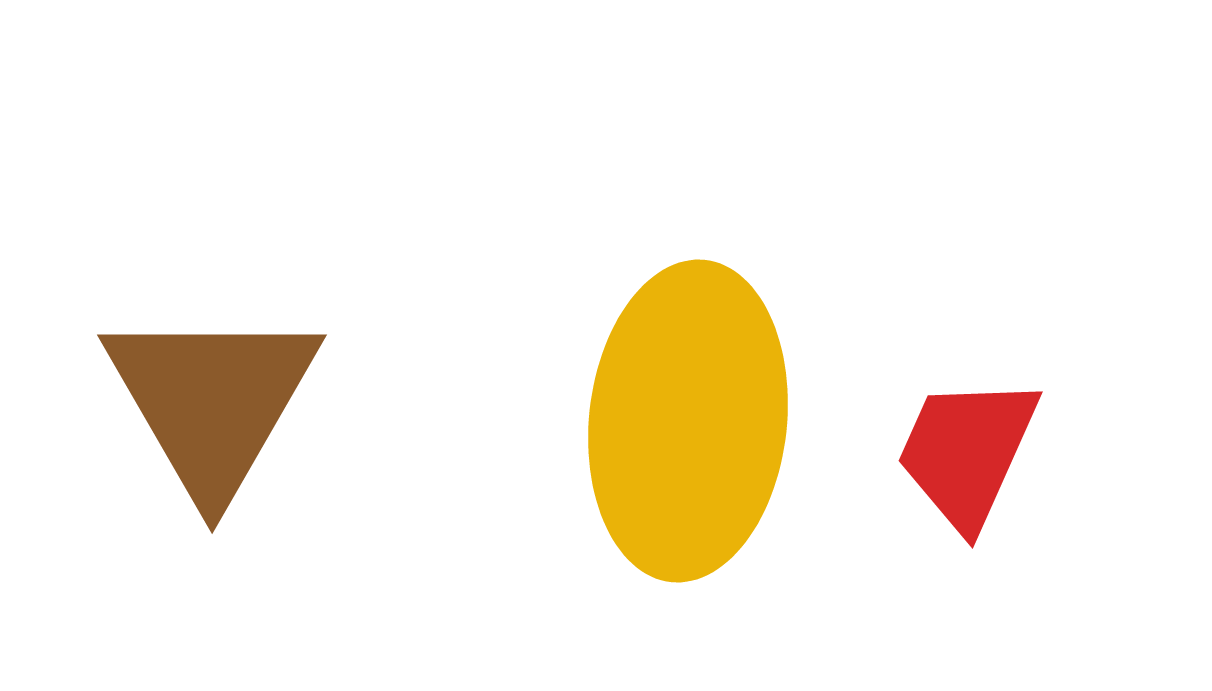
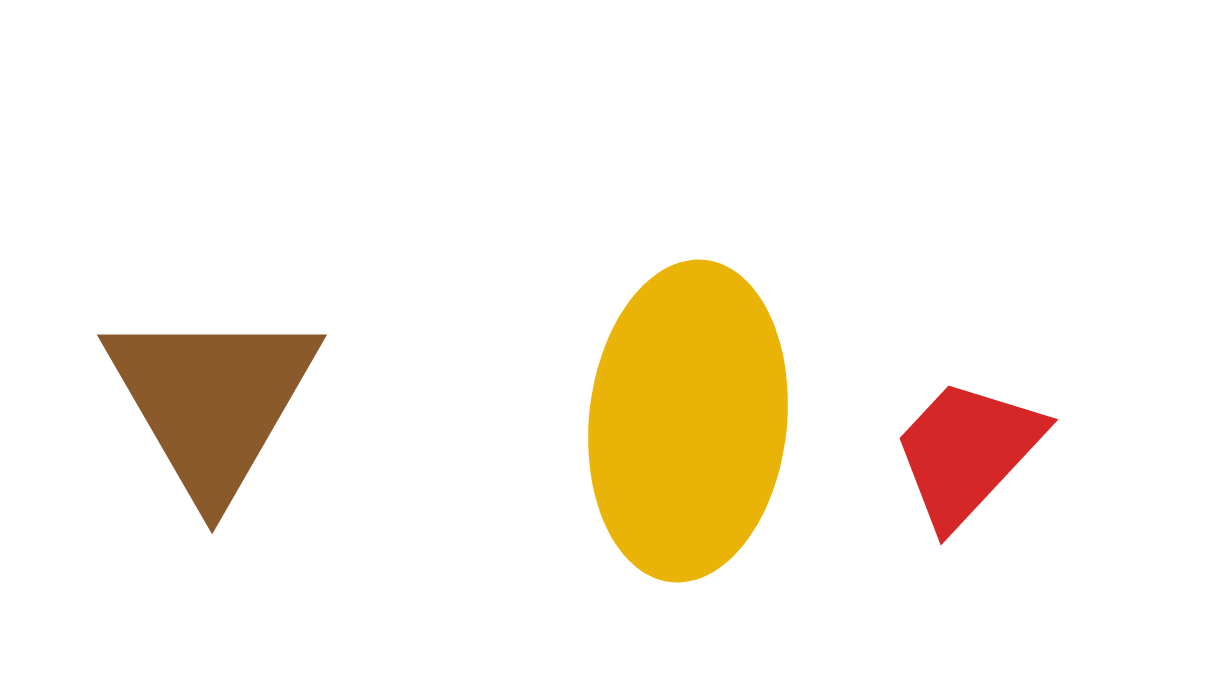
red trapezoid: rotated 19 degrees clockwise
